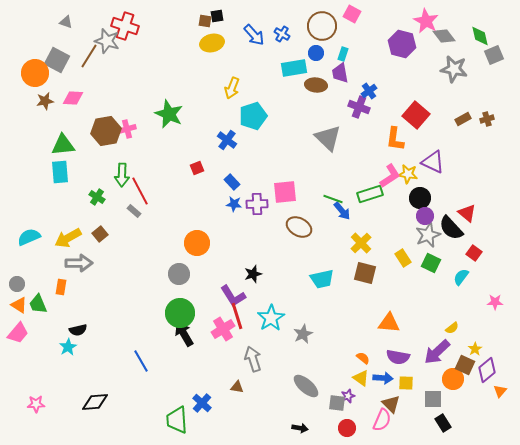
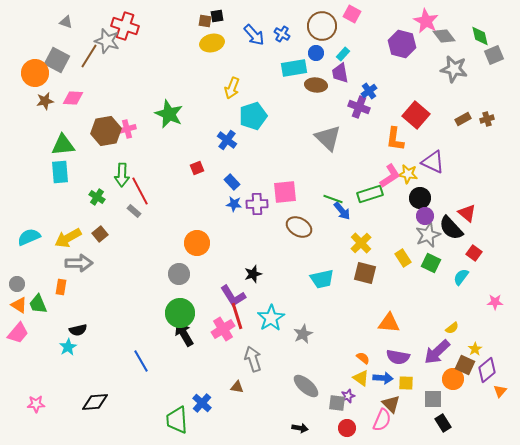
cyan rectangle at (343, 54): rotated 24 degrees clockwise
